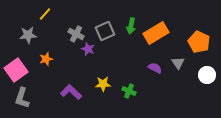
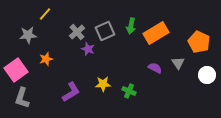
gray cross: moved 1 px right, 2 px up; rotated 21 degrees clockwise
purple L-shape: rotated 105 degrees clockwise
